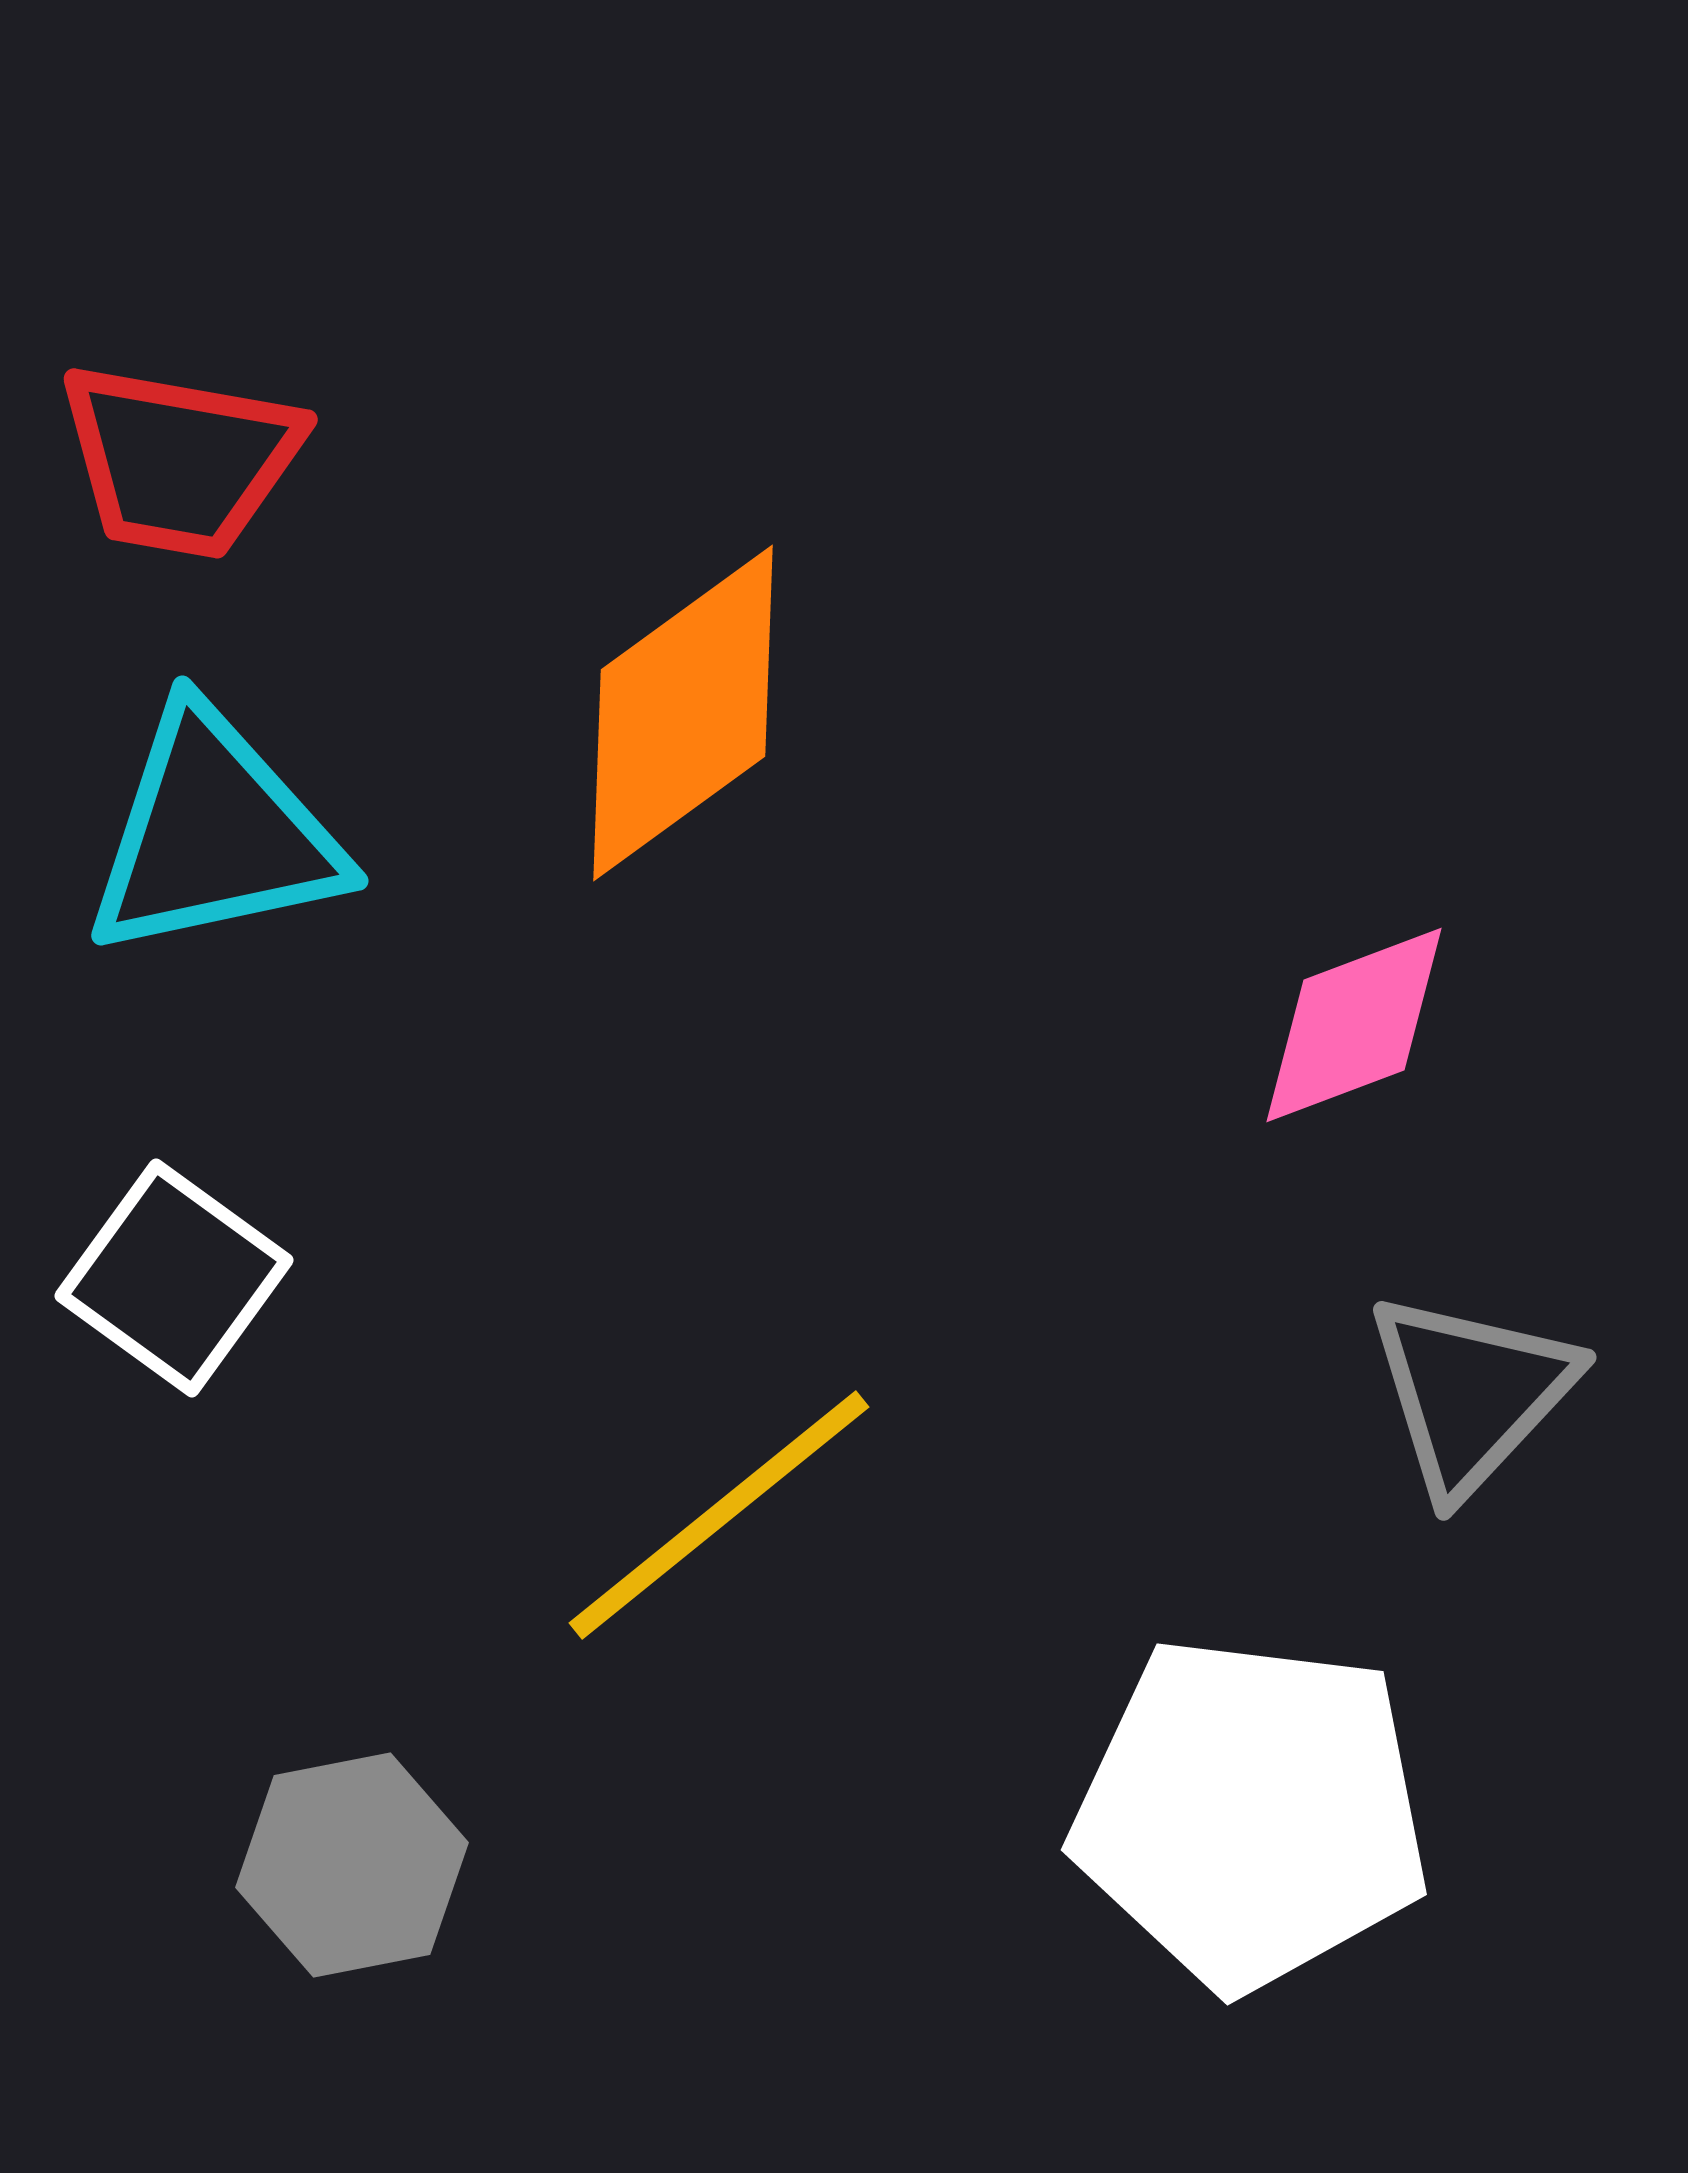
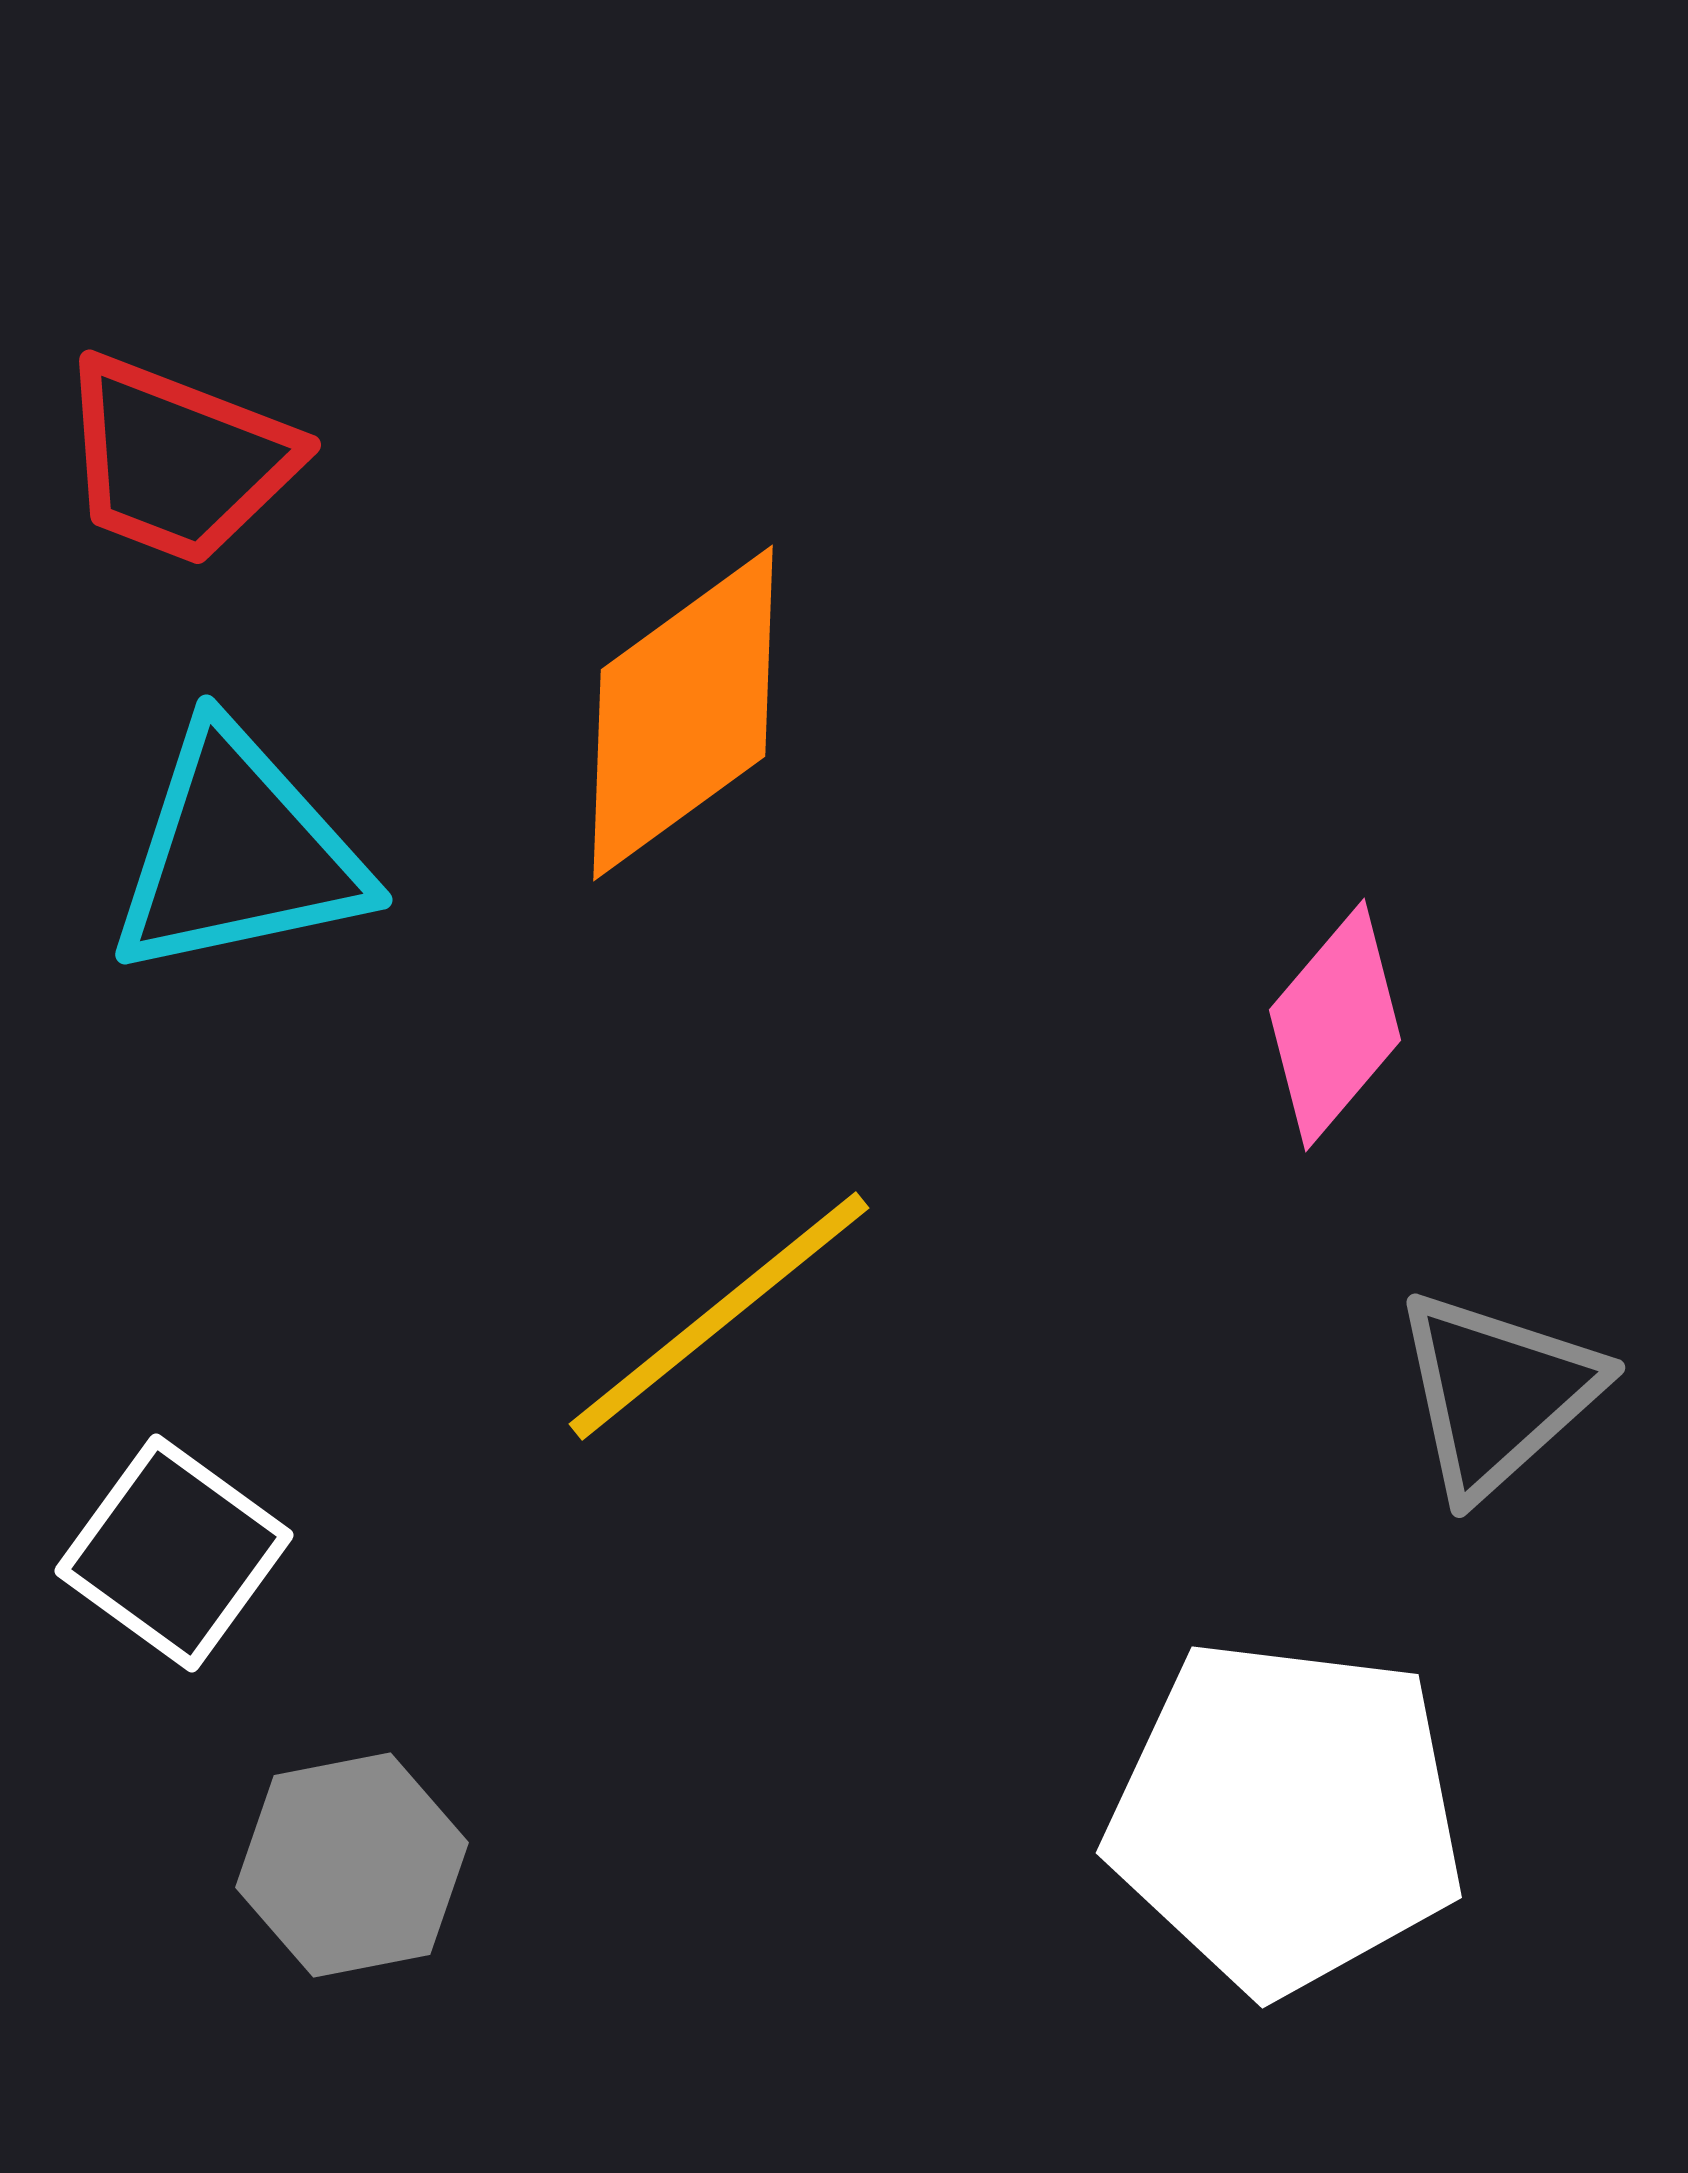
red trapezoid: moved 2 px left; rotated 11 degrees clockwise
cyan triangle: moved 24 px right, 19 px down
pink diamond: moved 19 px left; rotated 29 degrees counterclockwise
white square: moved 275 px down
gray triangle: moved 26 px right; rotated 5 degrees clockwise
yellow line: moved 199 px up
white pentagon: moved 35 px right, 3 px down
